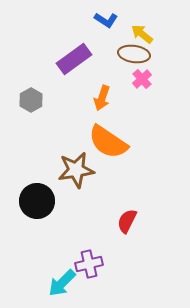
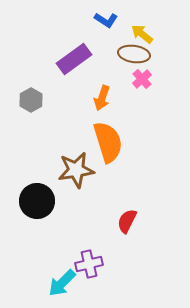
orange semicircle: rotated 141 degrees counterclockwise
